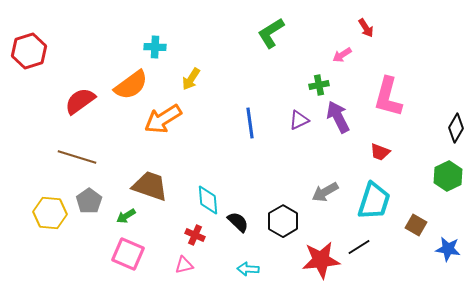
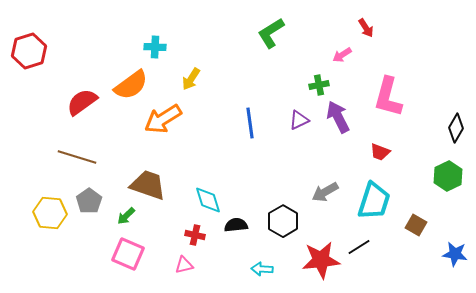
red semicircle: moved 2 px right, 1 px down
brown trapezoid: moved 2 px left, 1 px up
cyan diamond: rotated 12 degrees counterclockwise
green arrow: rotated 12 degrees counterclockwise
black semicircle: moved 2 px left, 3 px down; rotated 50 degrees counterclockwise
red cross: rotated 12 degrees counterclockwise
blue star: moved 7 px right, 5 px down
cyan arrow: moved 14 px right
